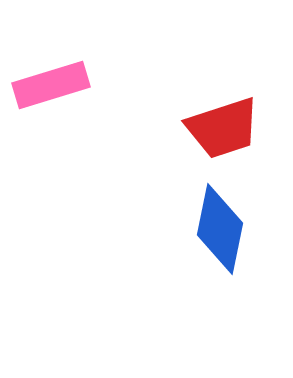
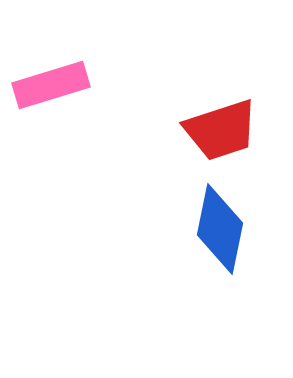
red trapezoid: moved 2 px left, 2 px down
